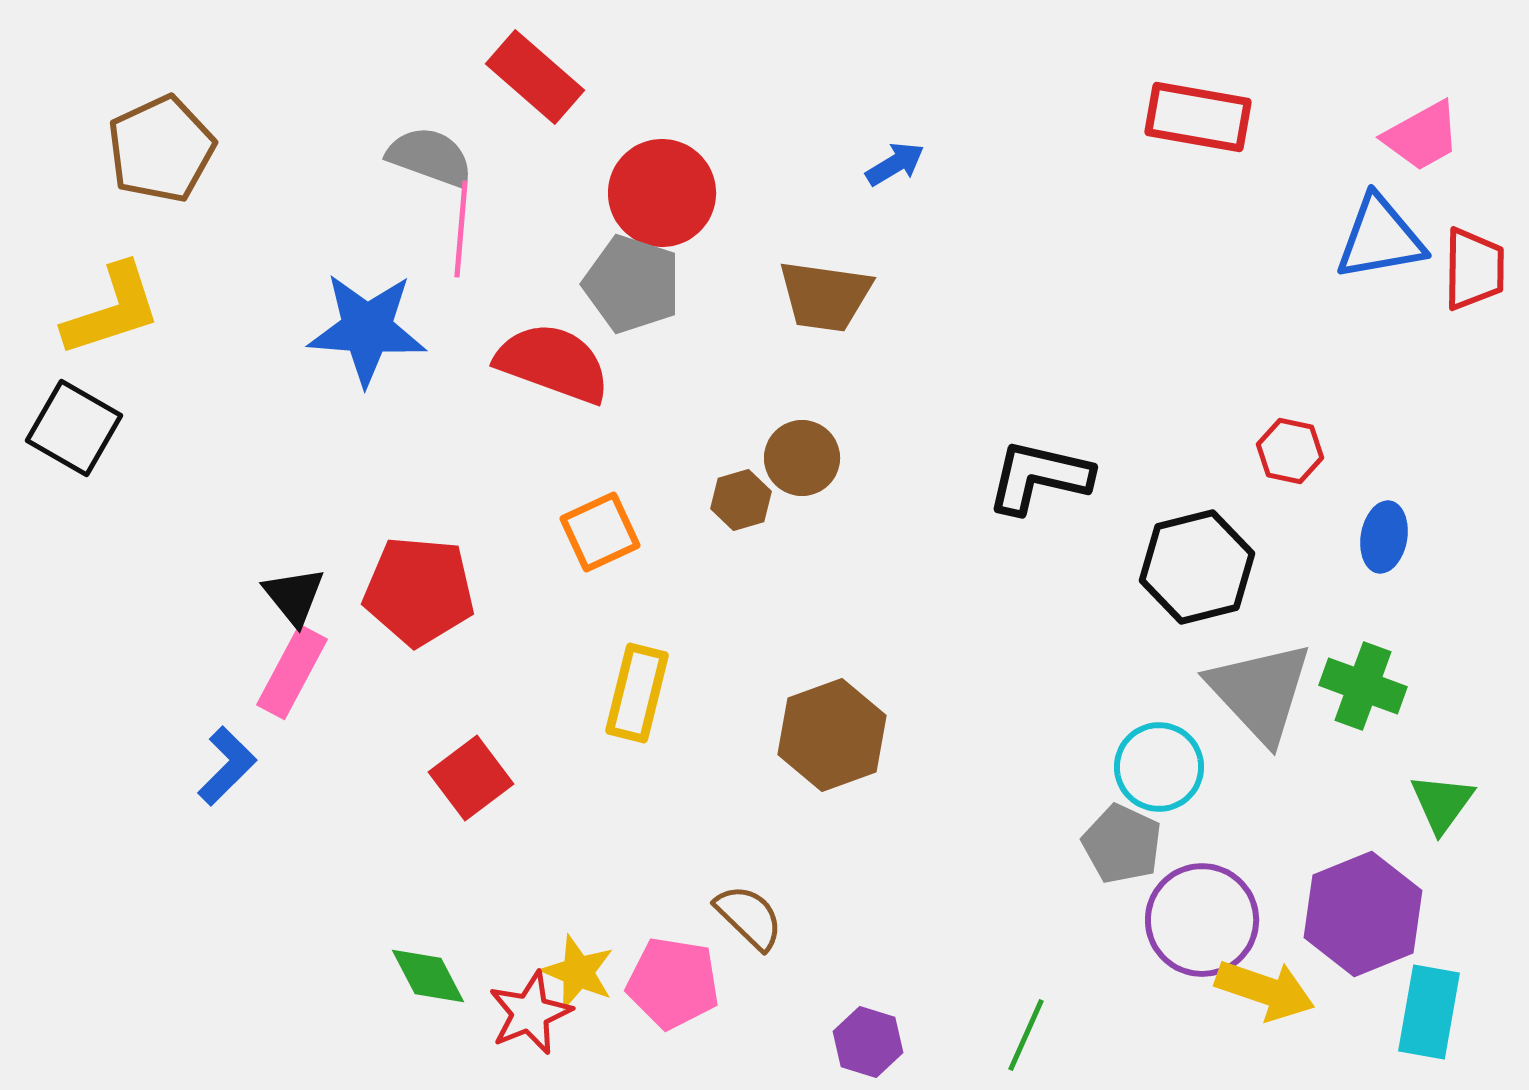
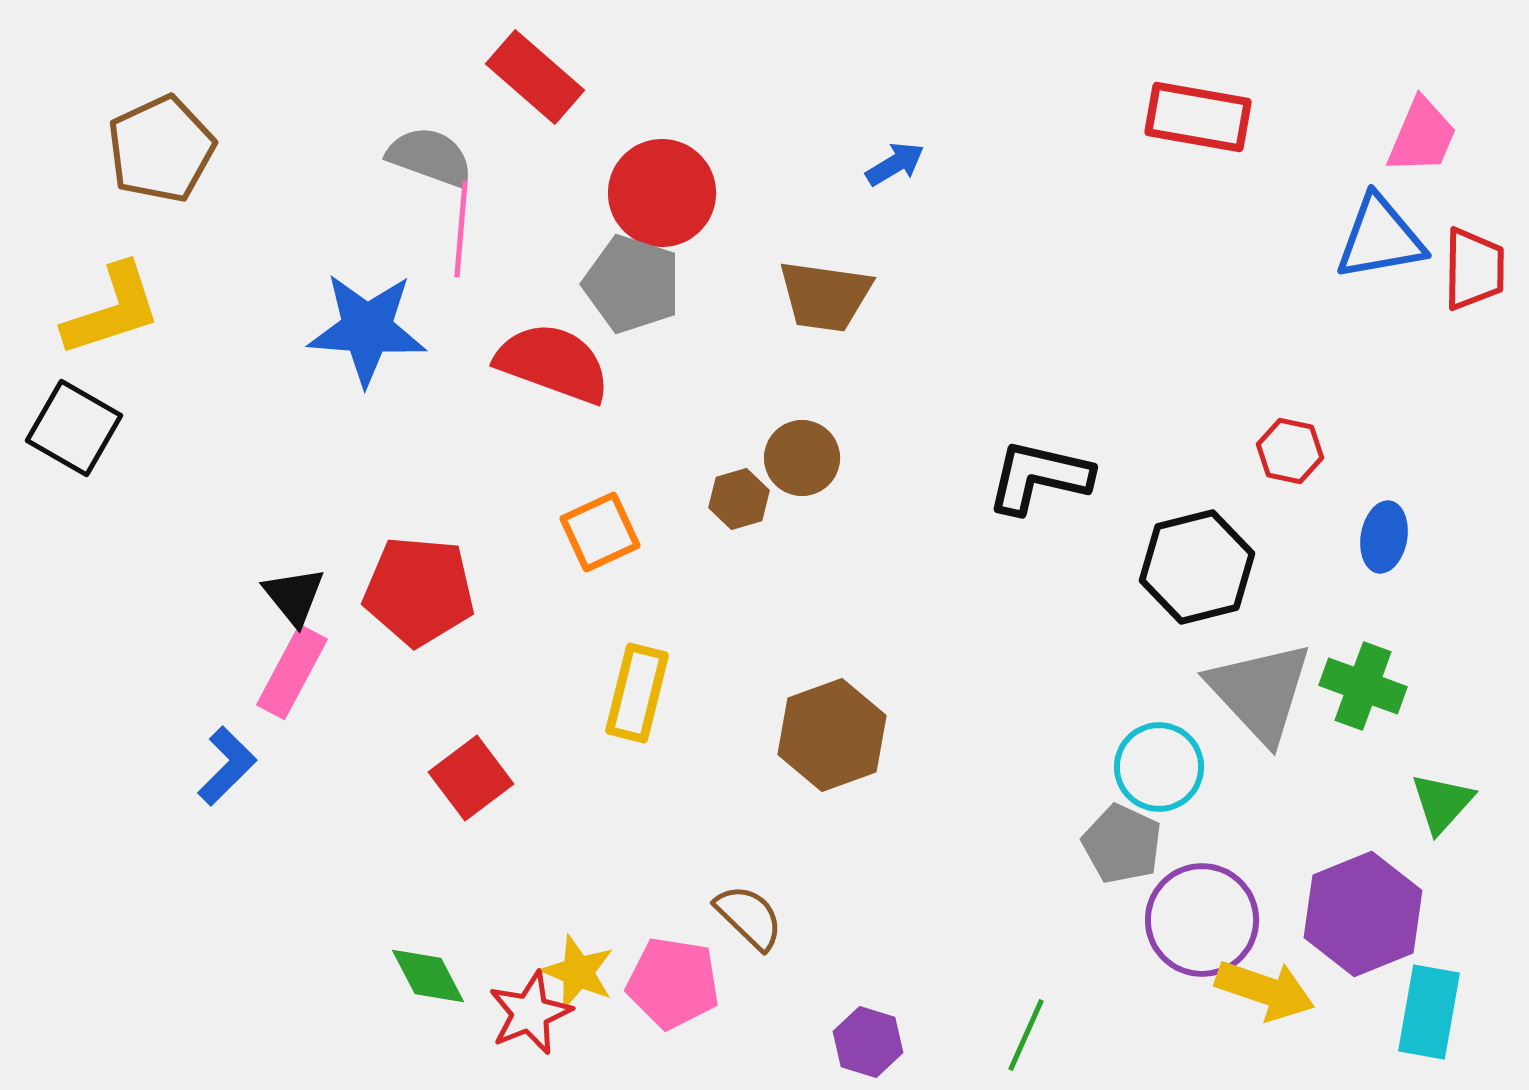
pink trapezoid at (1422, 136): rotated 38 degrees counterclockwise
brown hexagon at (741, 500): moved 2 px left, 1 px up
green triangle at (1442, 803): rotated 6 degrees clockwise
